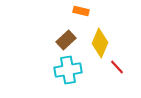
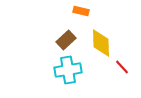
yellow diamond: moved 1 px right; rotated 24 degrees counterclockwise
red line: moved 5 px right
